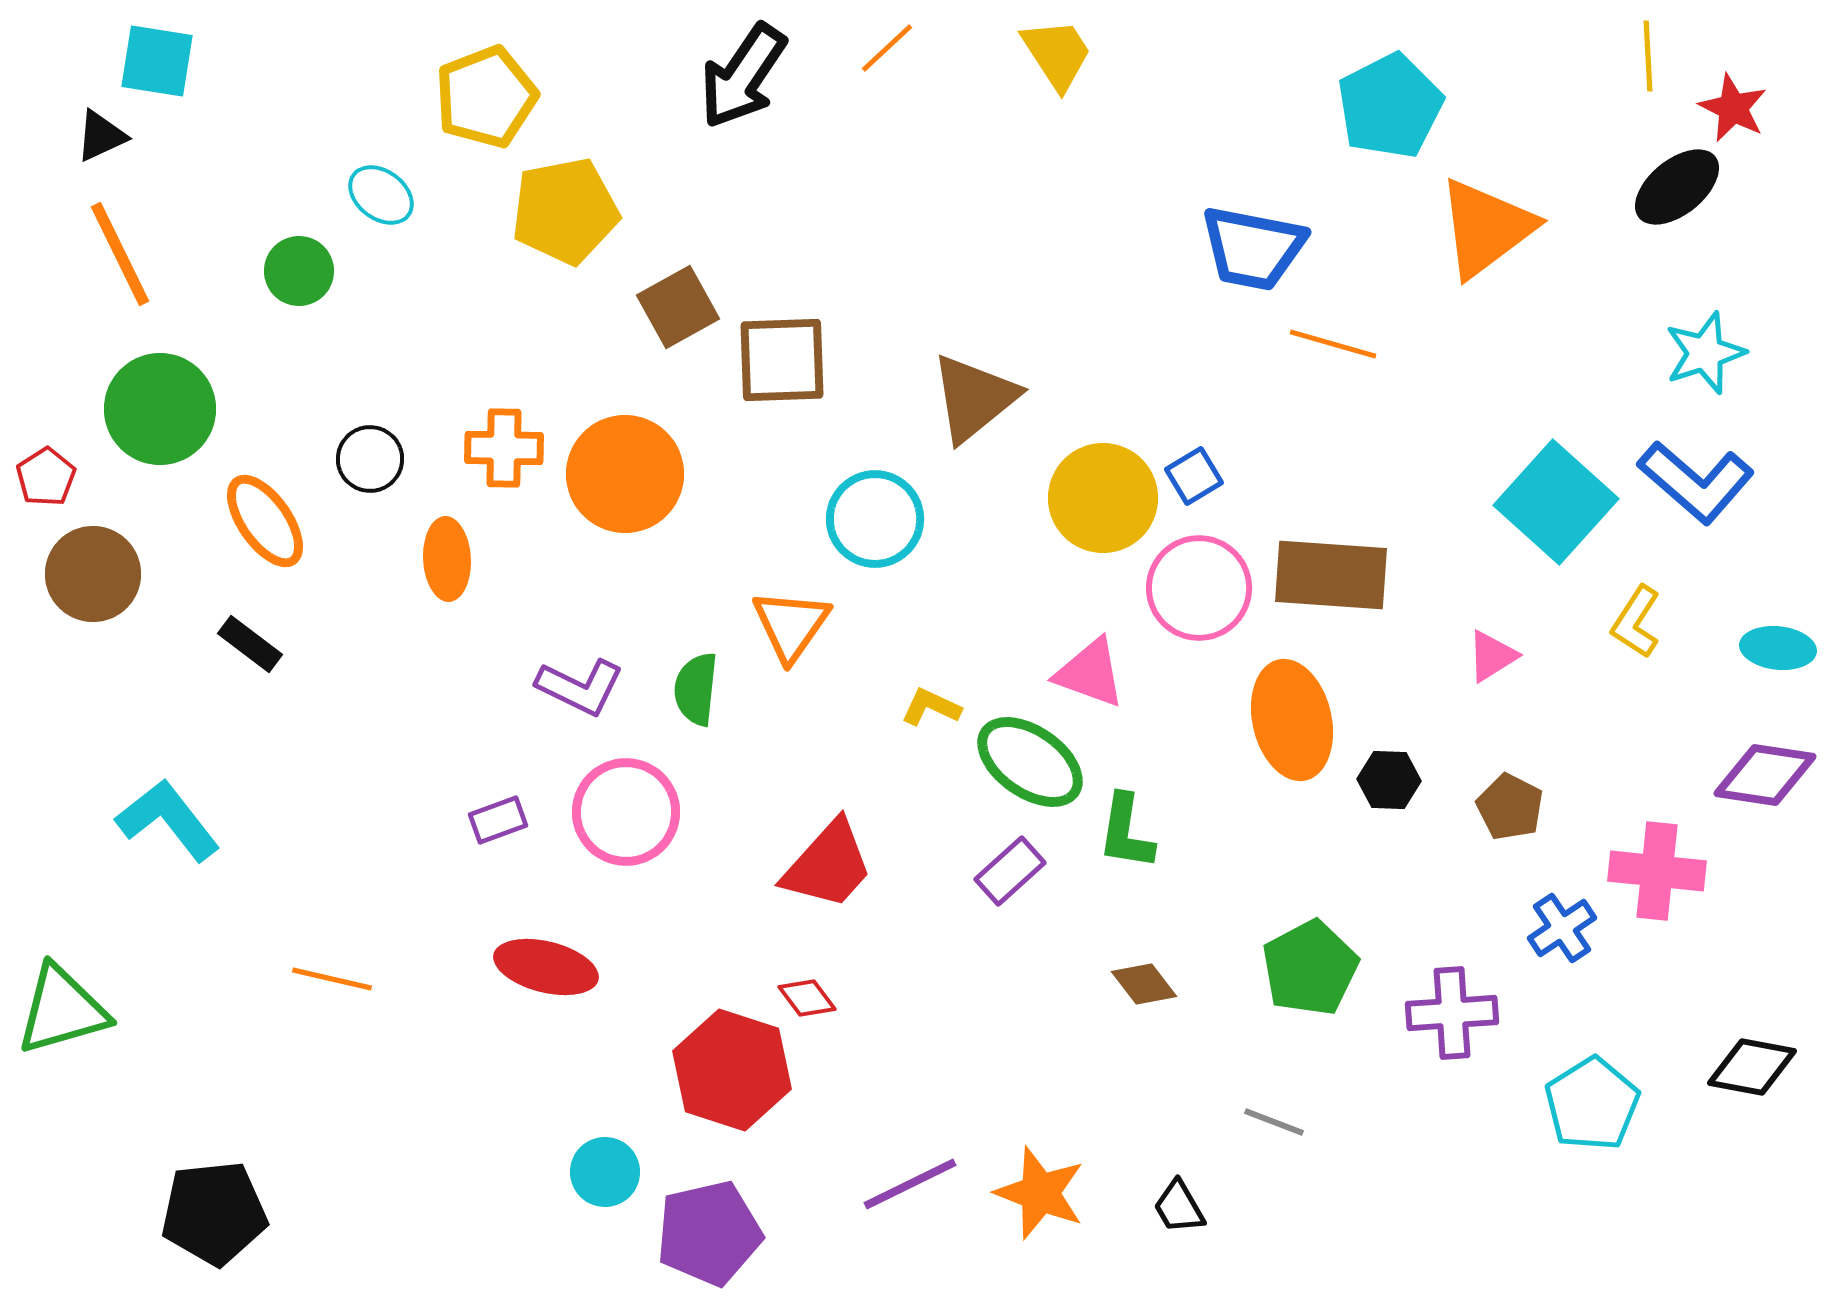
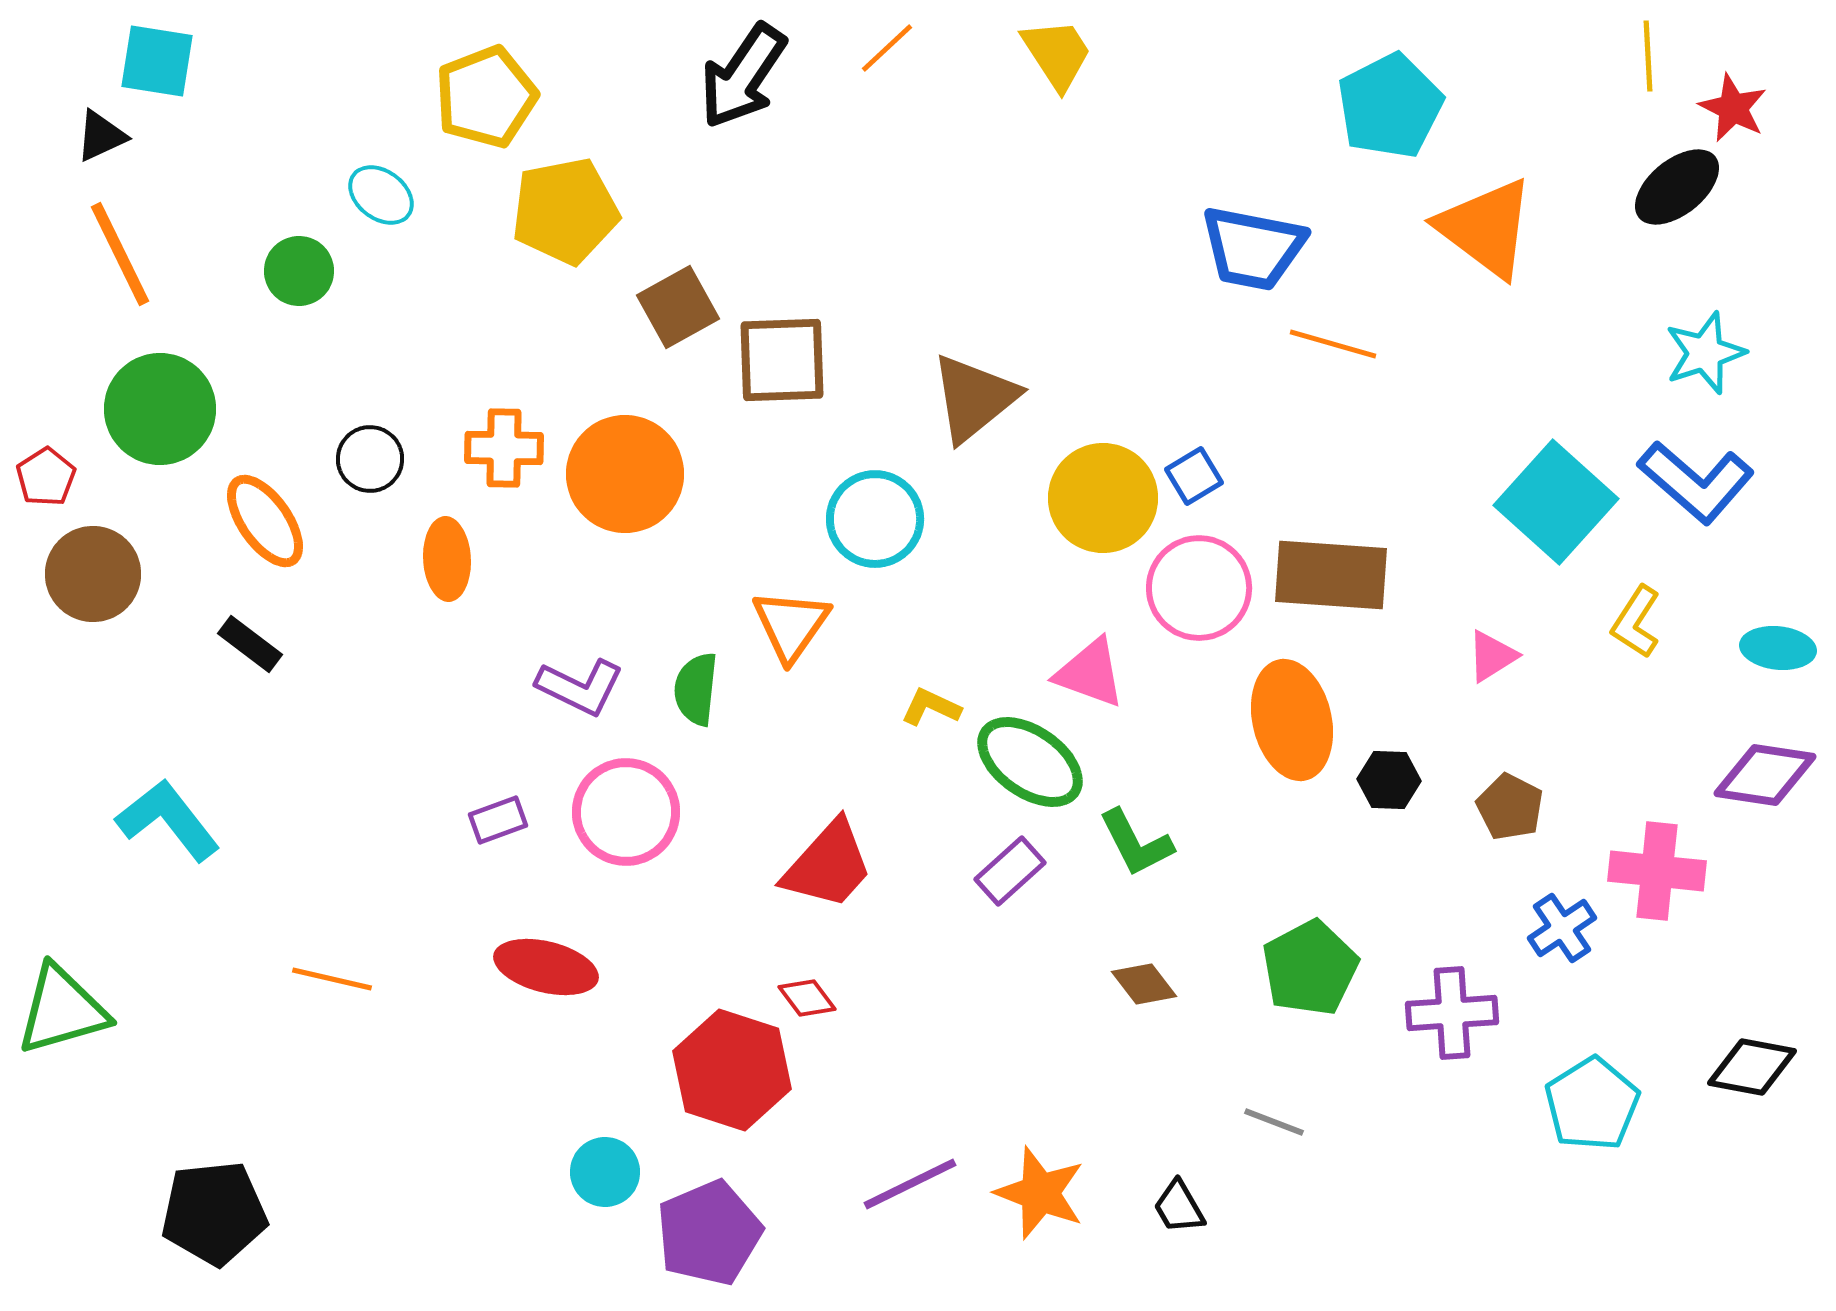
orange triangle at (1486, 228): rotated 46 degrees counterclockwise
green L-shape at (1126, 832): moved 10 px right, 11 px down; rotated 36 degrees counterclockwise
purple pentagon at (709, 1233): rotated 10 degrees counterclockwise
